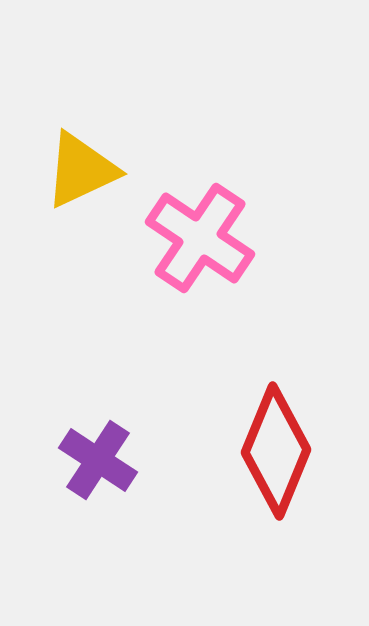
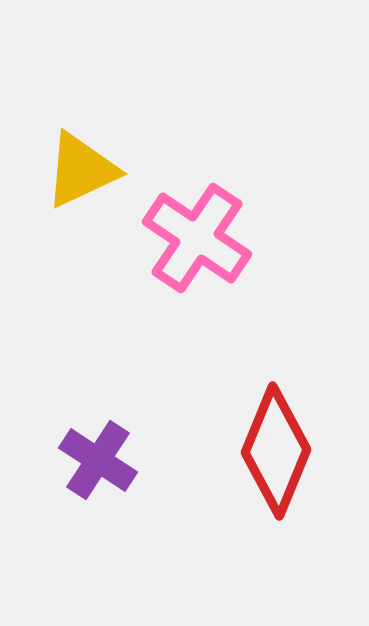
pink cross: moved 3 px left
